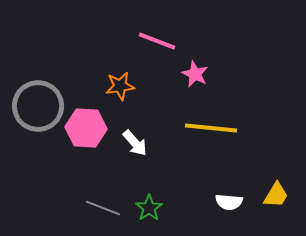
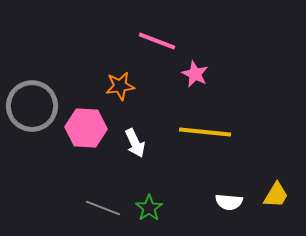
gray circle: moved 6 px left
yellow line: moved 6 px left, 4 px down
white arrow: rotated 16 degrees clockwise
